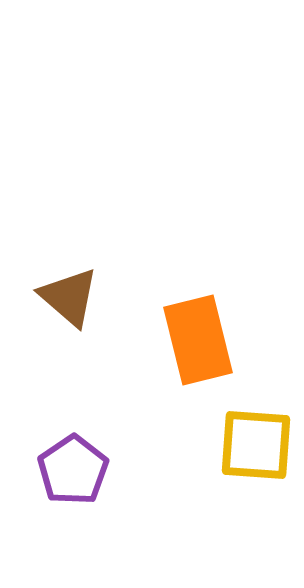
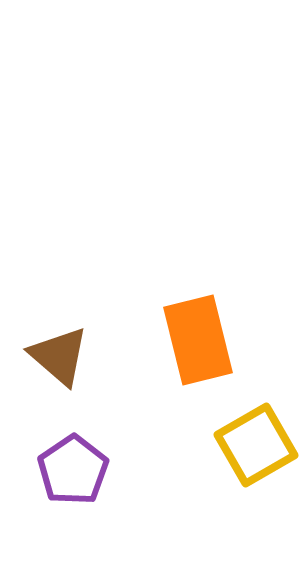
brown triangle: moved 10 px left, 59 px down
yellow square: rotated 34 degrees counterclockwise
